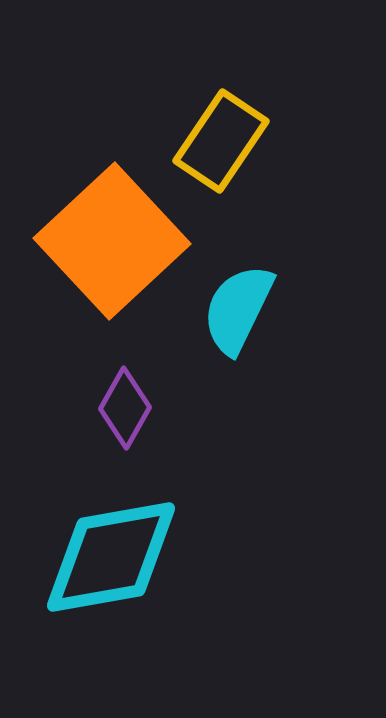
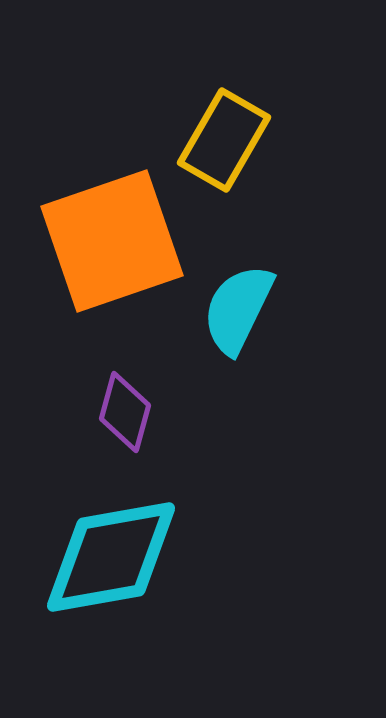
yellow rectangle: moved 3 px right, 1 px up; rotated 4 degrees counterclockwise
orange square: rotated 24 degrees clockwise
purple diamond: moved 4 px down; rotated 14 degrees counterclockwise
